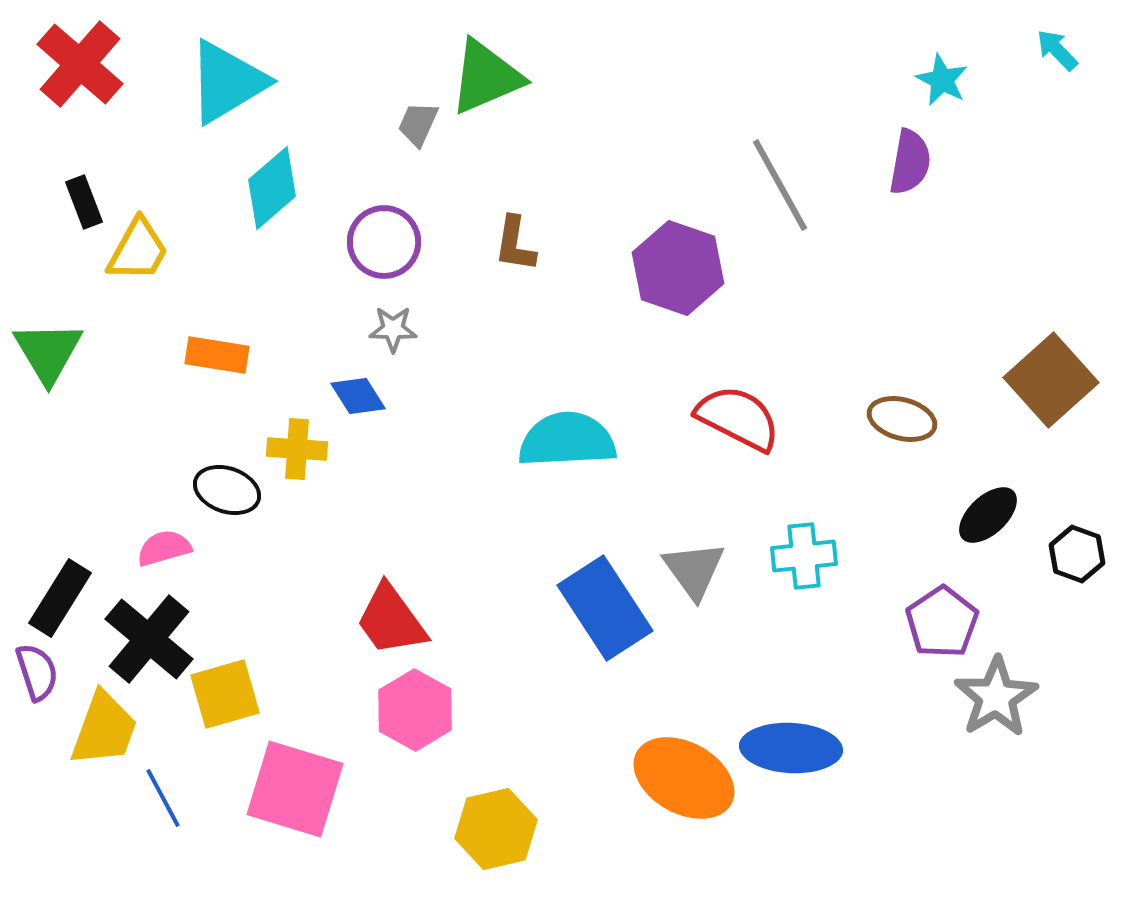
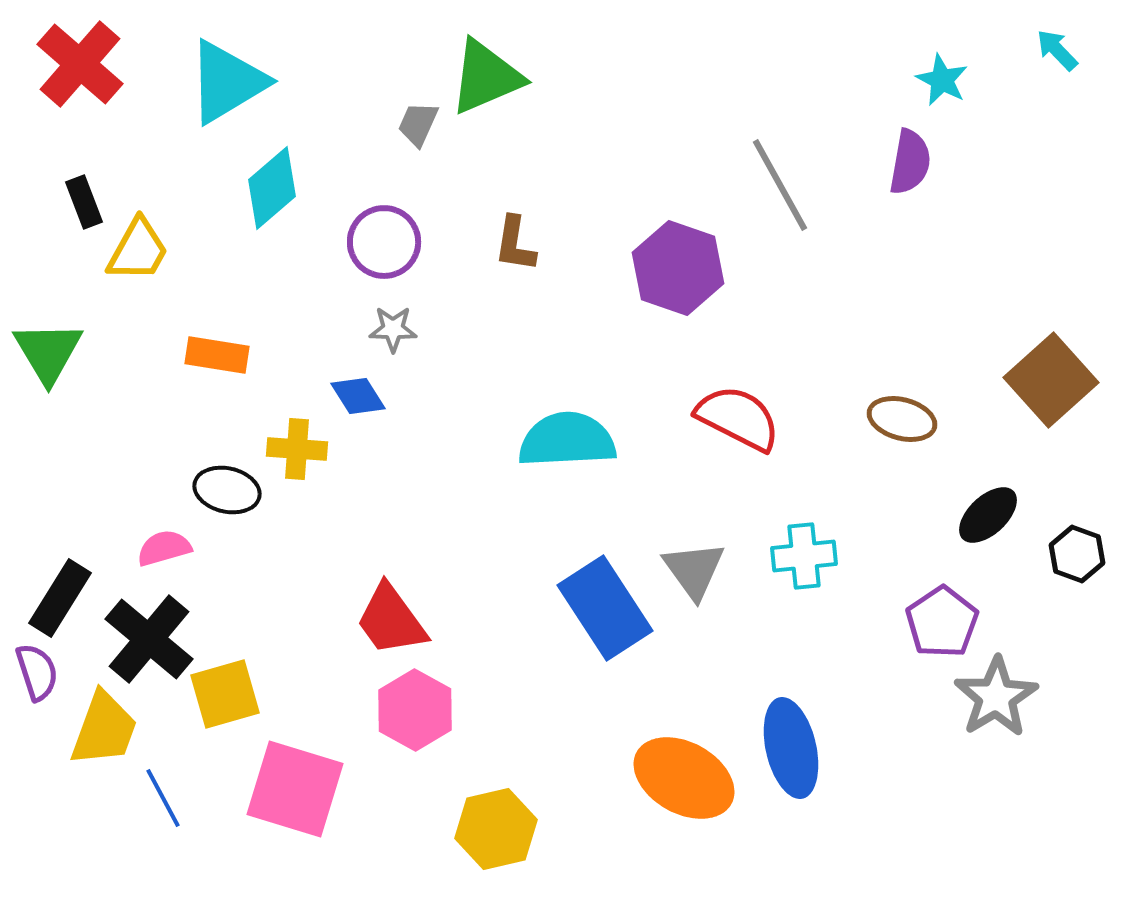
black ellipse at (227, 490): rotated 6 degrees counterclockwise
blue ellipse at (791, 748): rotated 74 degrees clockwise
